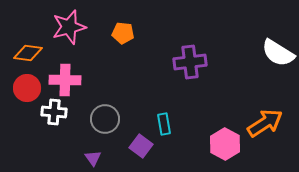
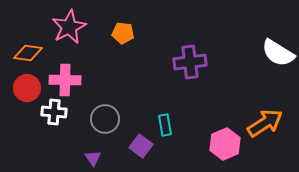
pink star: rotated 12 degrees counterclockwise
cyan rectangle: moved 1 px right, 1 px down
pink hexagon: rotated 8 degrees clockwise
